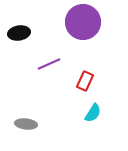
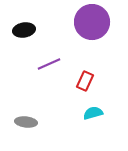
purple circle: moved 9 px right
black ellipse: moved 5 px right, 3 px up
cyan semicircle: rotated 138 degrees counterclockwise
gray ellipse: moved 2 px up
